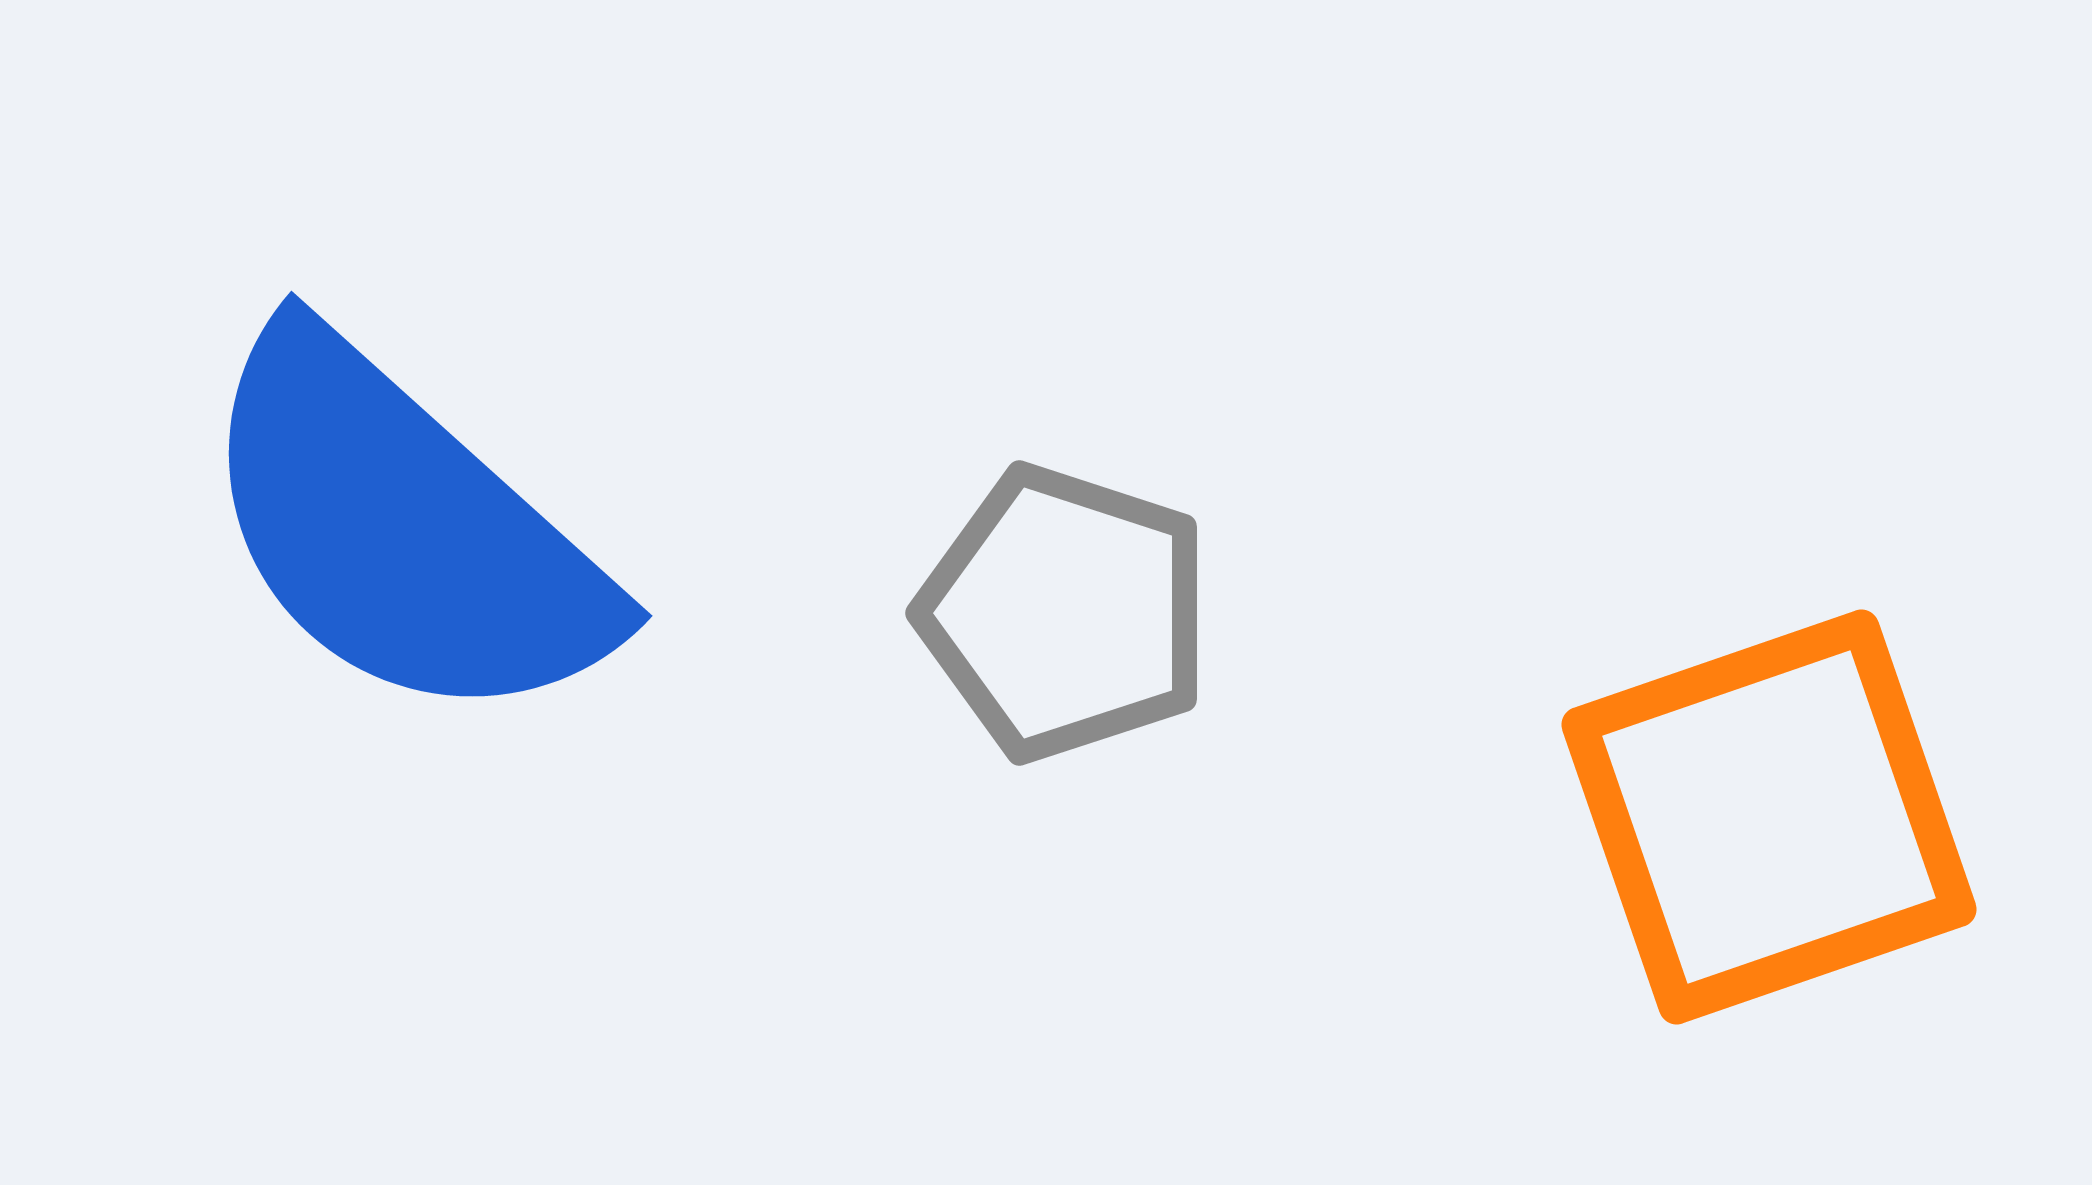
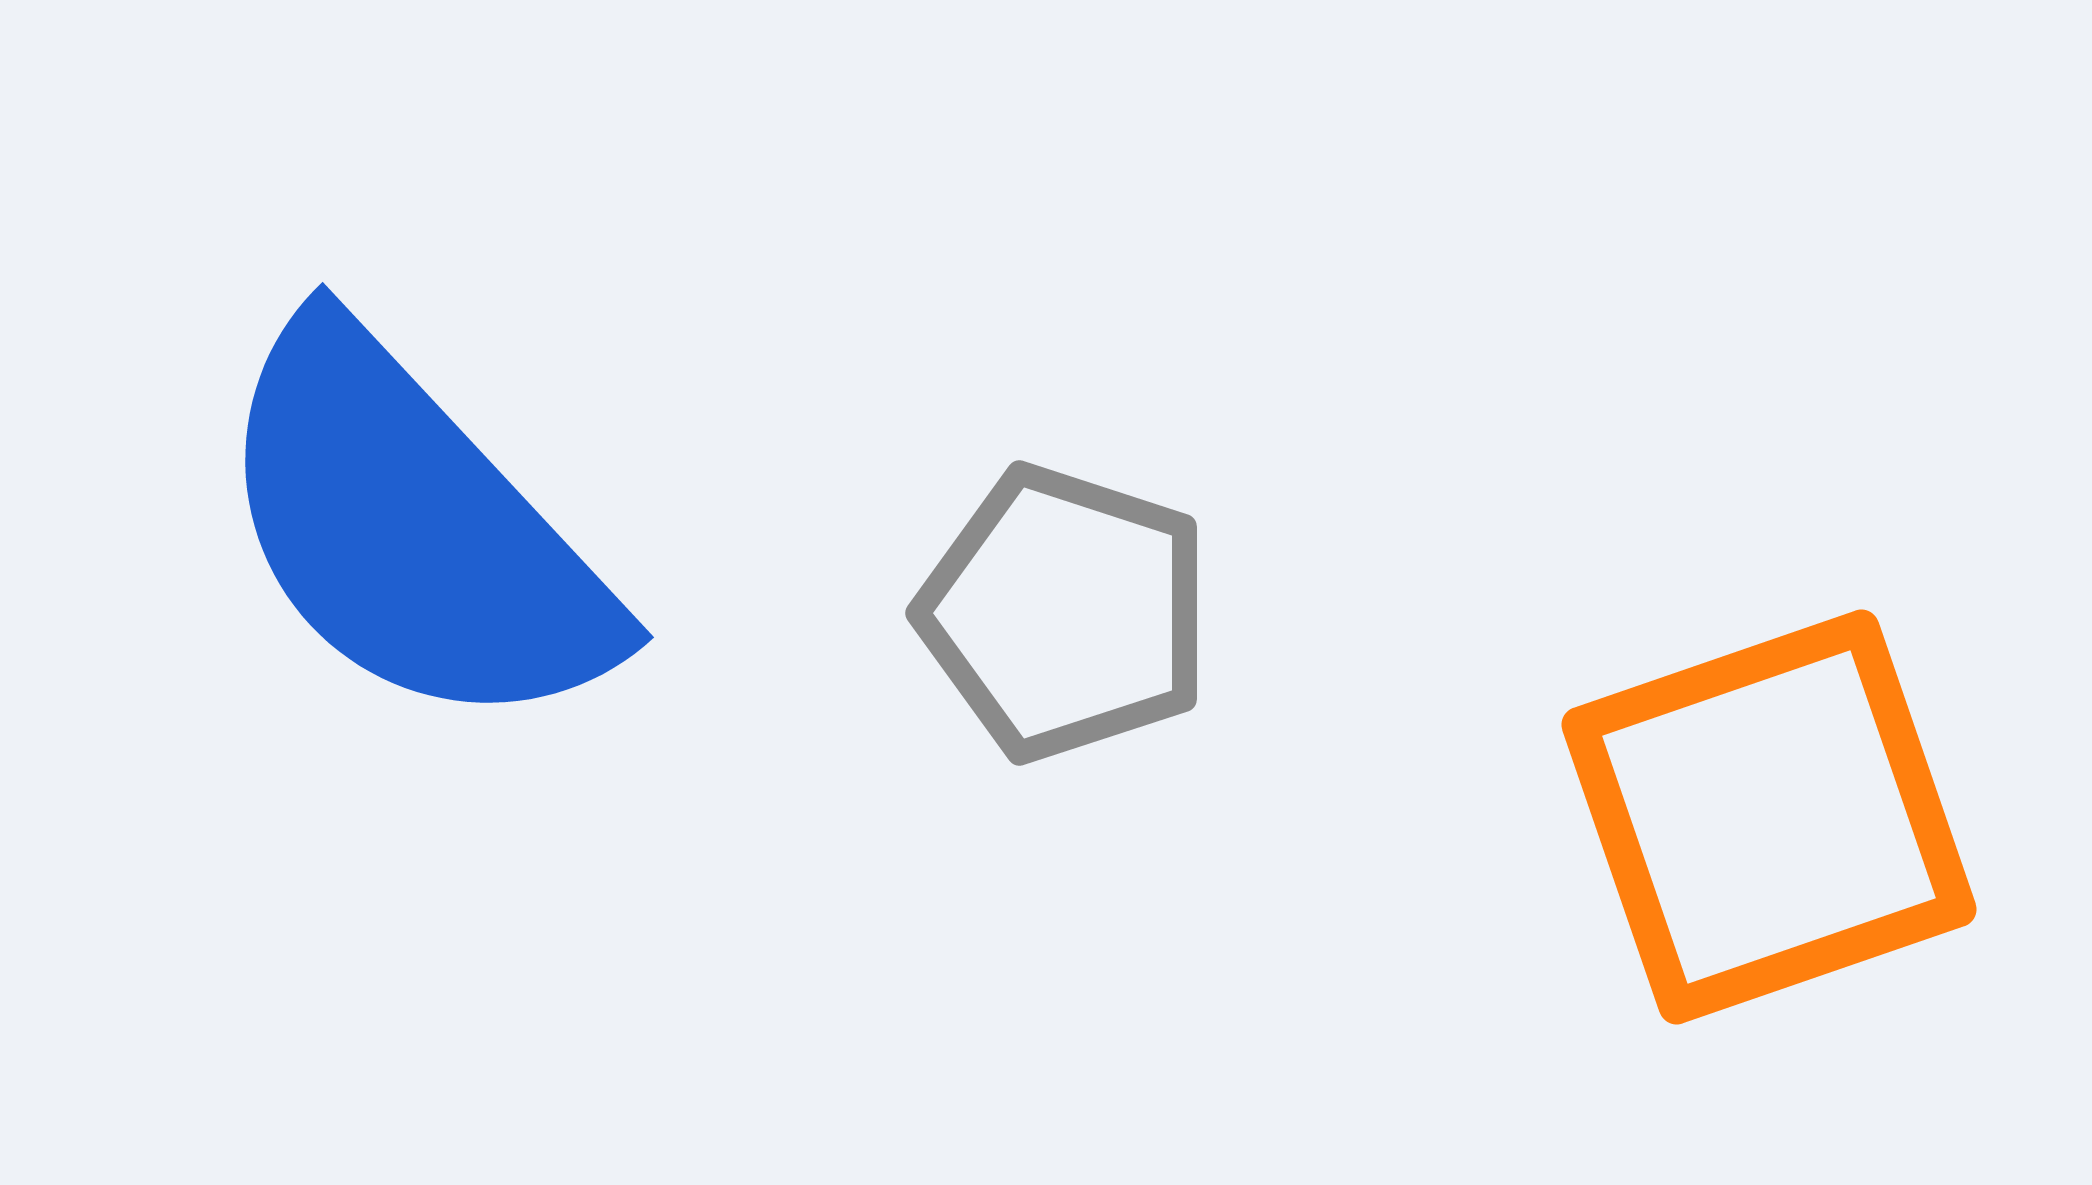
blue semicircle: moved 10 px right; rotated 5 degrees clockwise
